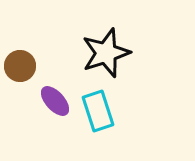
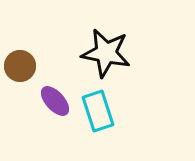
black star: rotated 30 degrees clockwise
